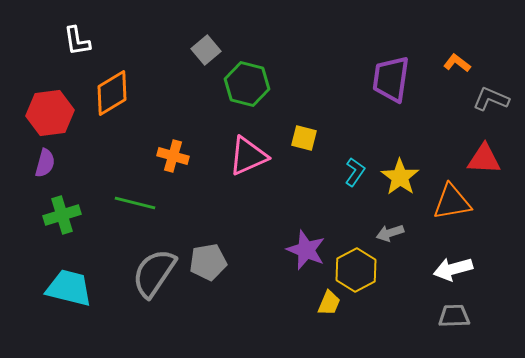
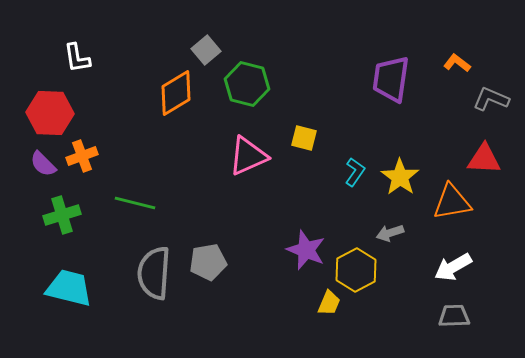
white L-shape: moved 17 px down
orange diamond: moved 64 px right
red hexagon: rotated 9 degrees clockwise
orange cross: moved 91 px left; rotated 36 degrees counterclockwise
purple semicircle: moved 2 px left, 1 px down; rotated 120 degrees clockwise
white arrow: moved 2 px up; rotated 15 degrees counterclockwise
gray semicircle: rotated 30 degrees counterclockwise
